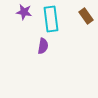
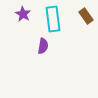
purple star: moved 1 px left, 2 px down; rotated 21 degrees clockwise
cyan rectangle: moved 2 px right
